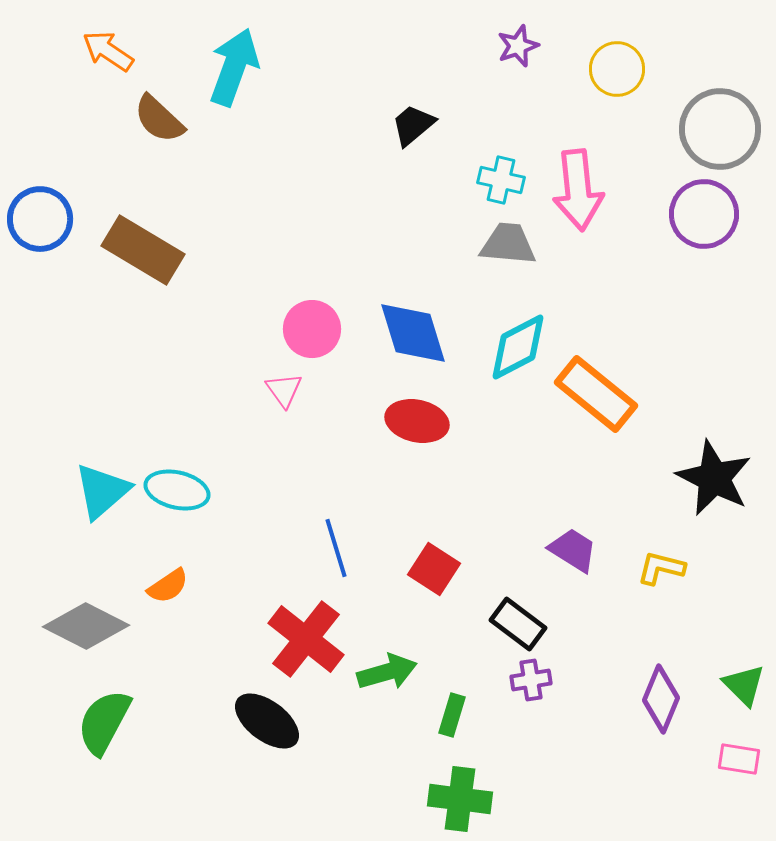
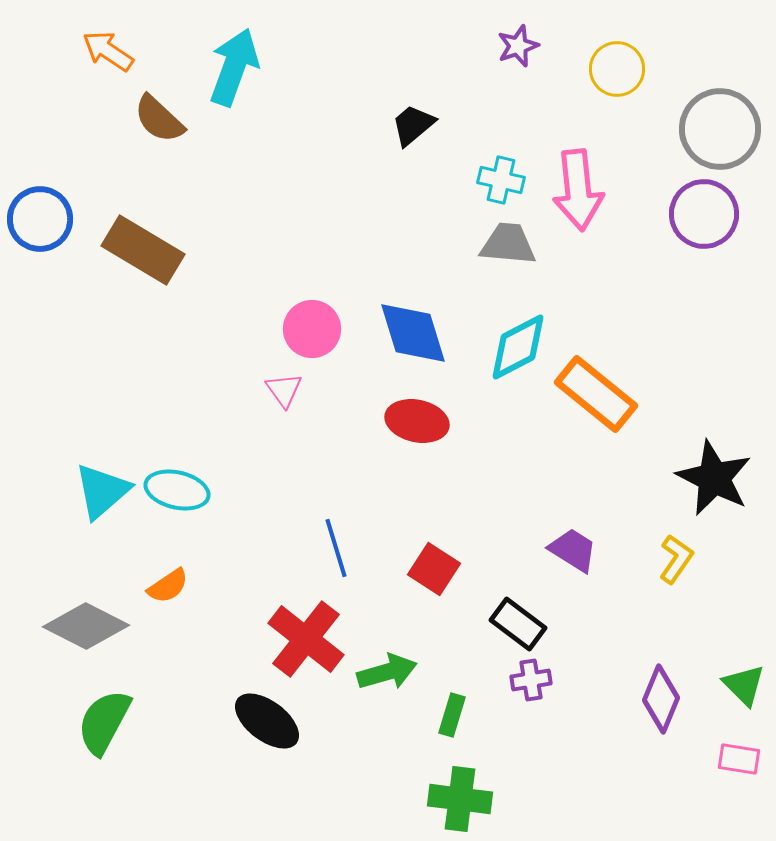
yellow L-shape: moved 15 px right, 9 px up; rotated 111 degrees clockwise
